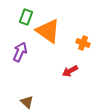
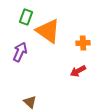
orange cross: rotated 24 degrees counterclockwise
red arrow: moved 8 px right
brown triangle: moved 3 px right
